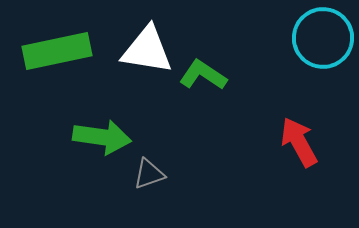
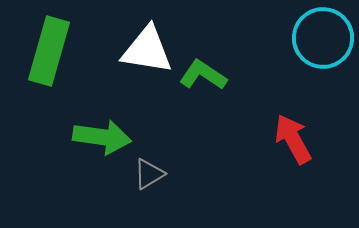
green rectangle: moved 8 px left; rotated 62 degrees counterclockwise
red arrow: moved 6 px left, 3 px up
gray triangle: rotated 12 degrees counterclockwise
